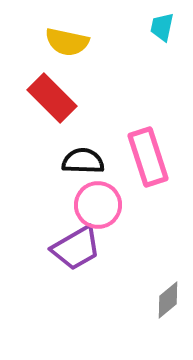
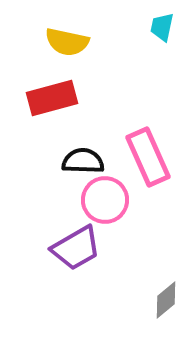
red rectangle: rotated 60 degrees counterclockwise
pink rectangle: rotated 6 degrees counterclockwise
pink circle: moved 7 px right, 5 px up
gray diamond: moved 2 px left
